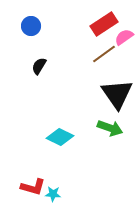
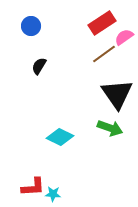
red rectangle: moved 2 px left, 1 px up
red L-shape: rotated 20 degrees counterclockwise
